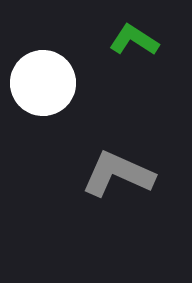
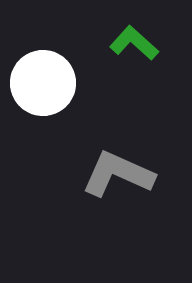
green L-shape: moved 3 px down; rotated 9 degrees clockwise
